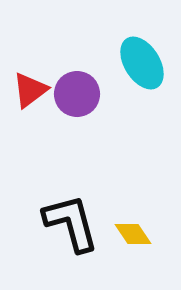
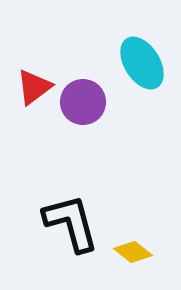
red triangle: moved 4 px right, 3 px up
purple circle: moved 6 px right, 8 px down
yellow diamond: moved 18 px down; rotated 18 degrees counterclockwise
